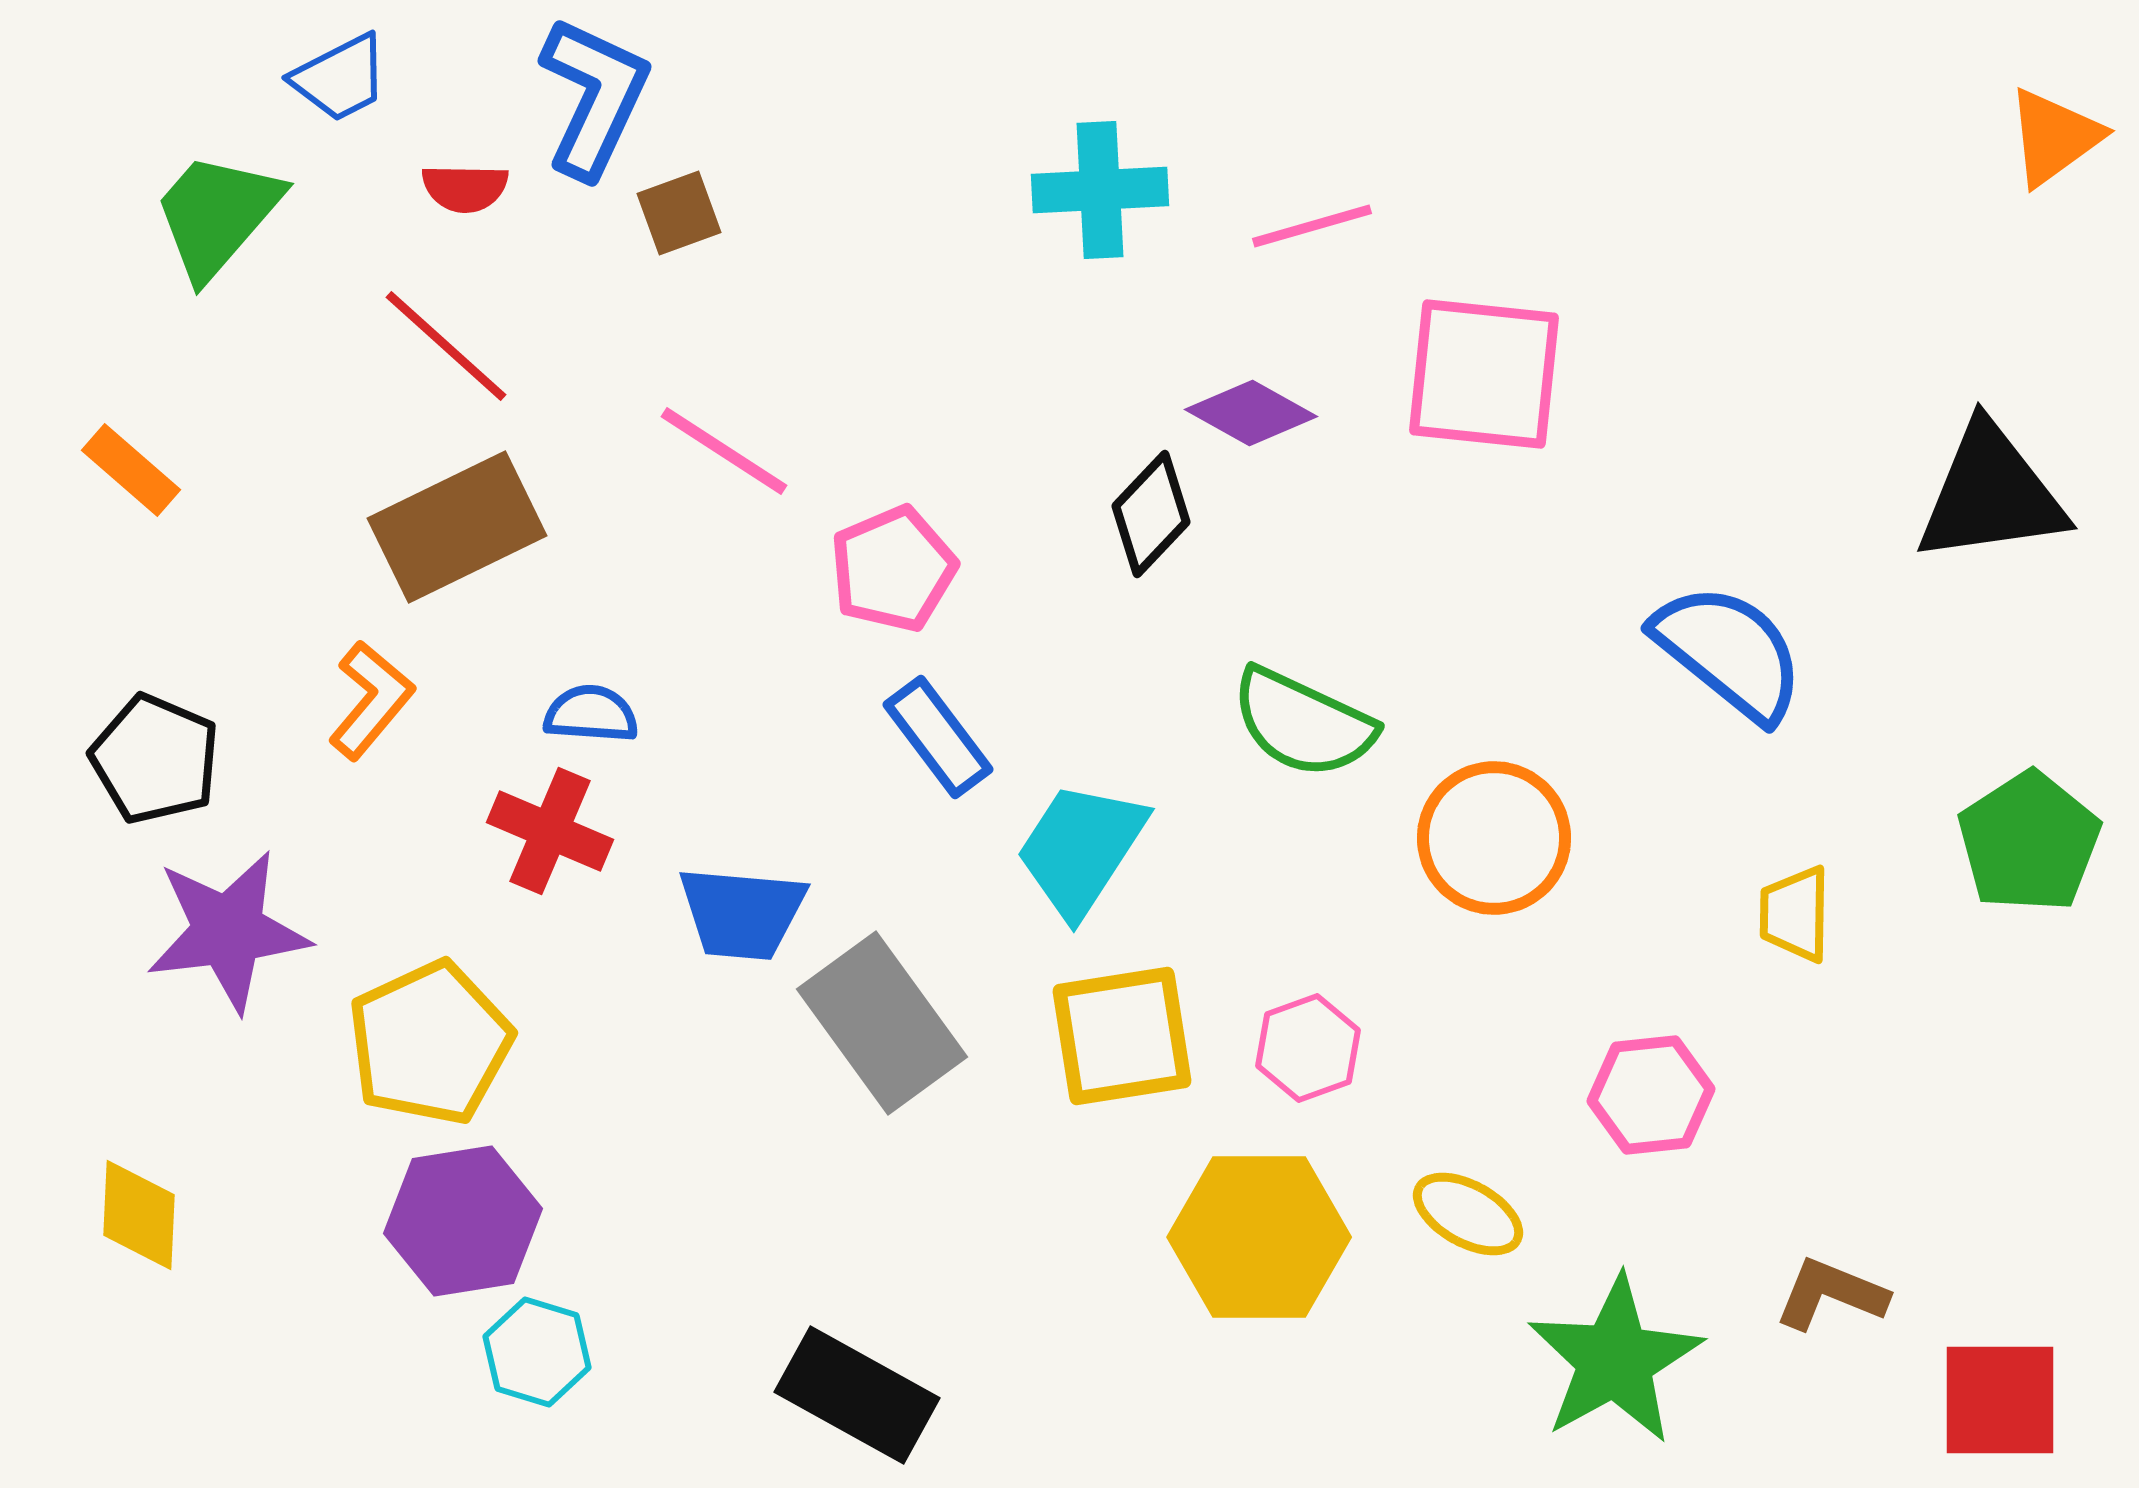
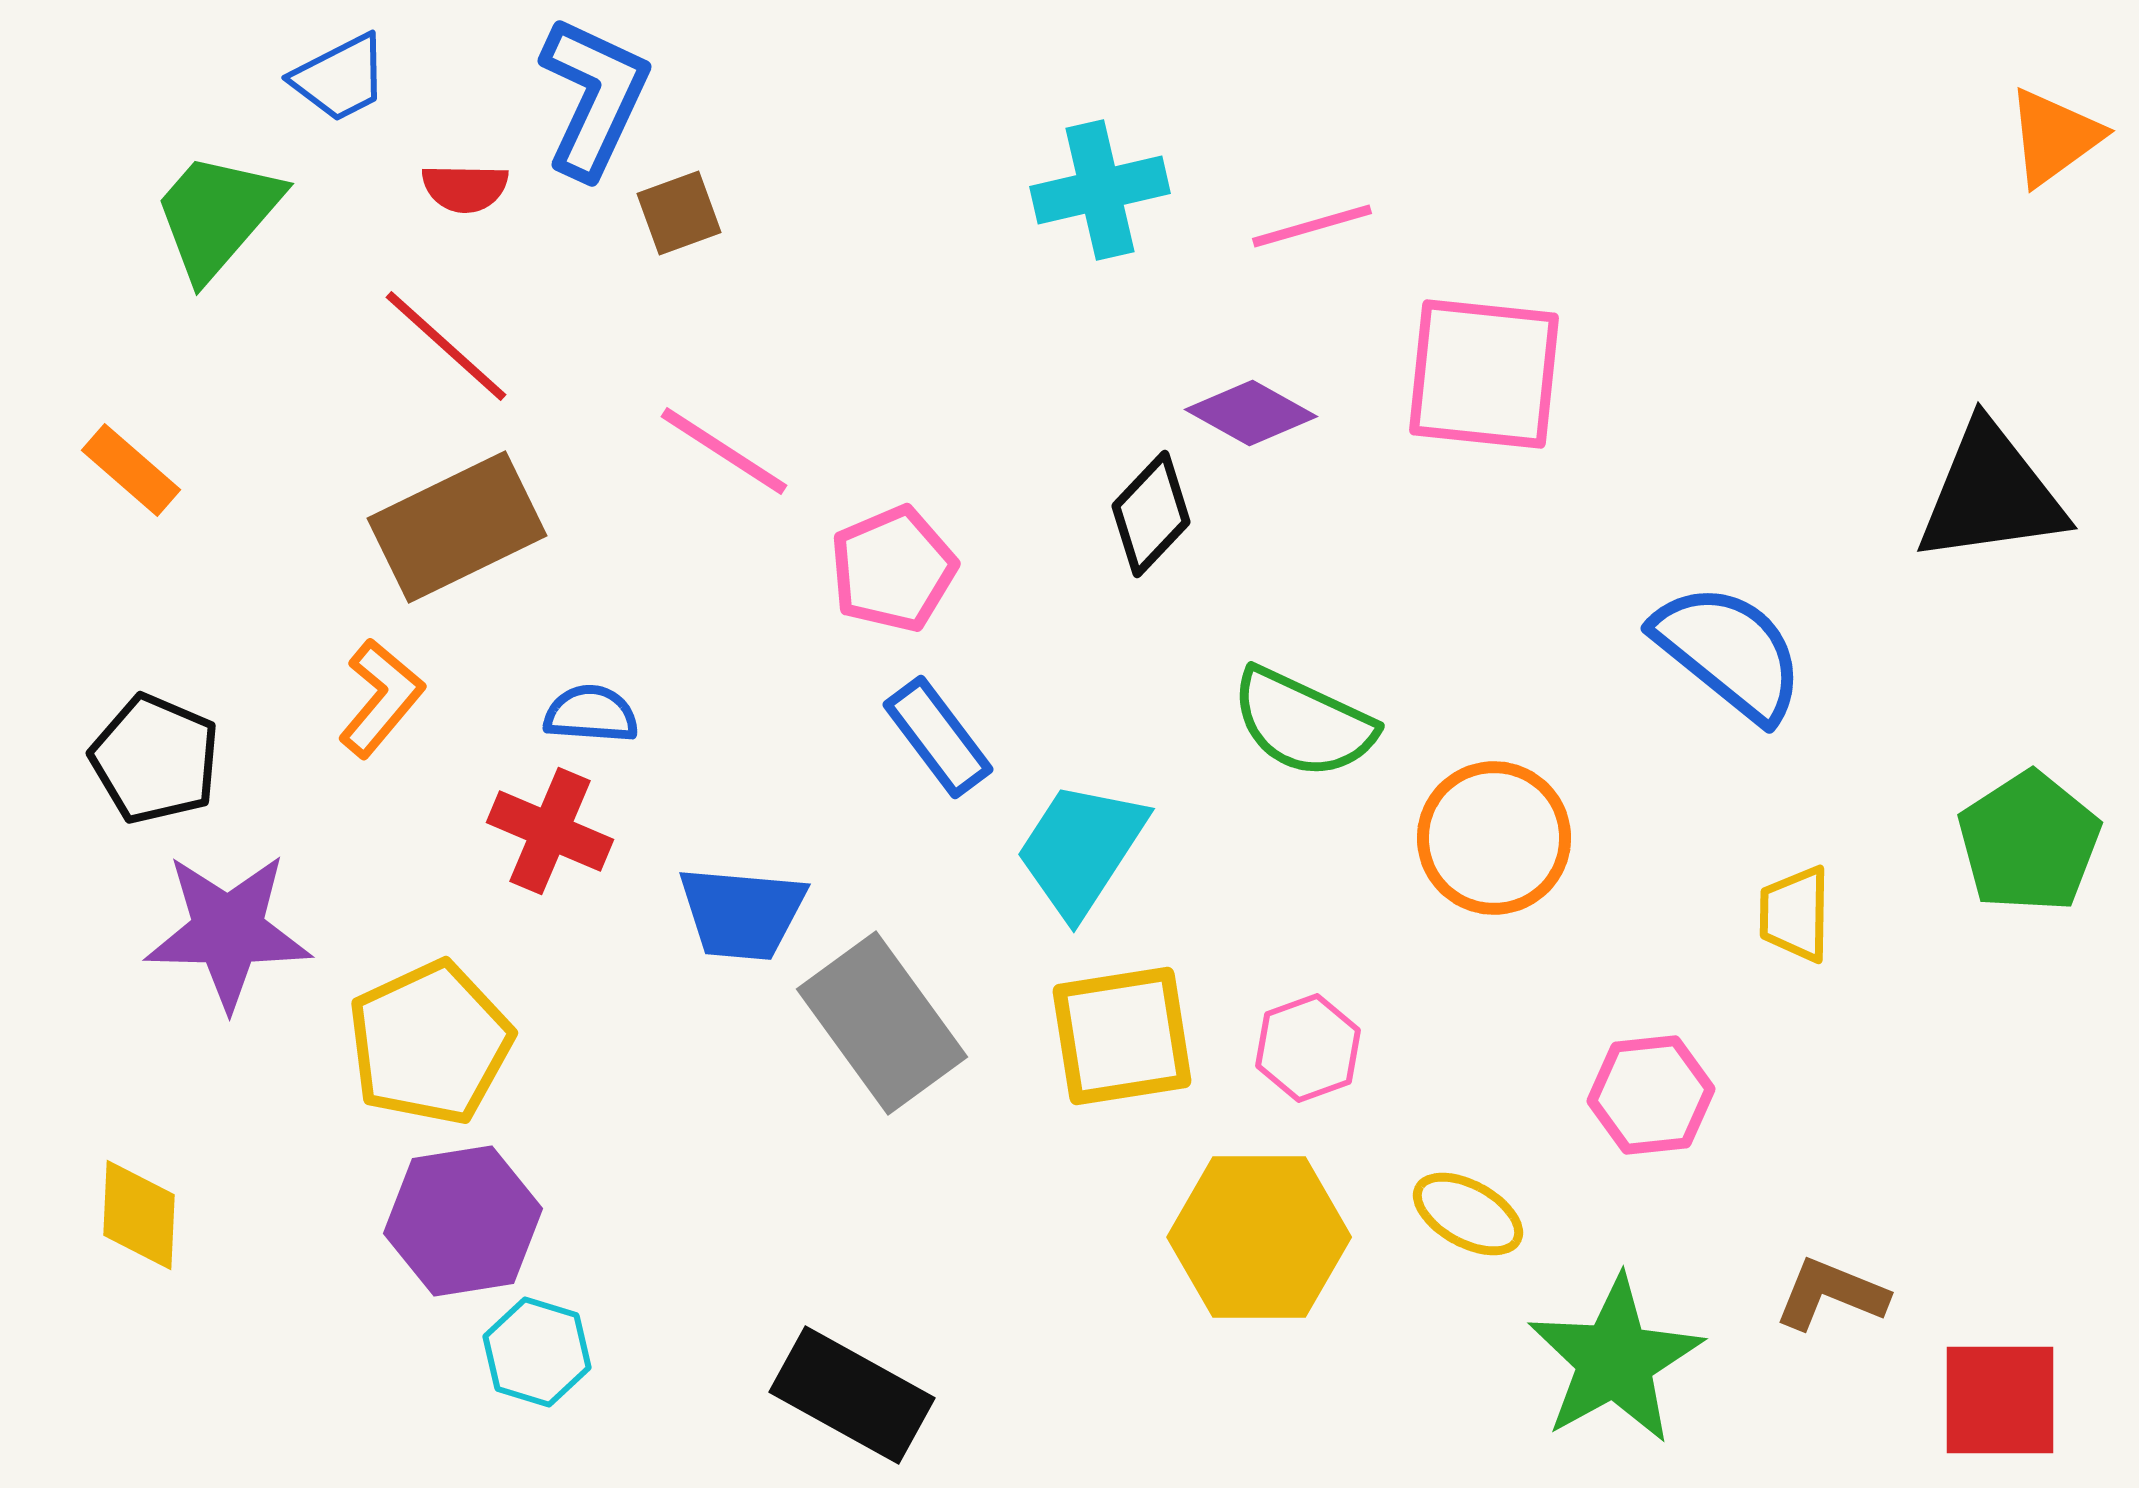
cyan cross at (1100, 190): rotated 10 degrees counterclockwise
orange L-shape at (371, 700): moved 10 px right, 2 px up
purple star at (228, 931): rotated 8 degrees clockwise
black rectangle at (857, 1395): moved 5 px left
